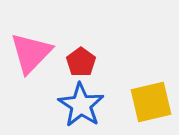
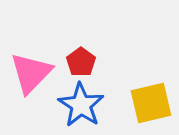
pink triangle: moved 20 px down
yellow square: moved 1 px down
